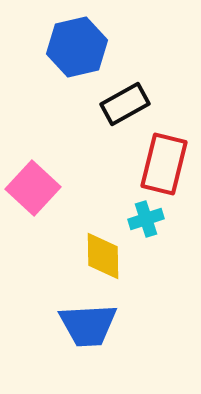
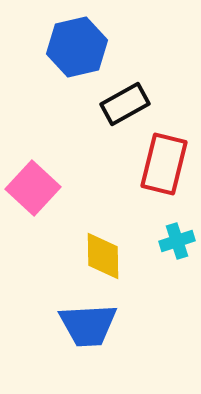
cyan cross: moved 31 px right, 22 px down
